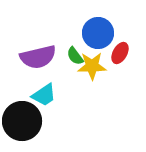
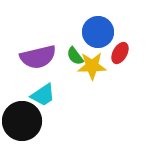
blue circle: moved 1 px up
cyan trapezoid: moved 1 px left
